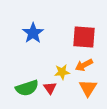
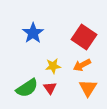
red square: rotated 30 degrees clockwise
orange arrow: moved 2 px left
yellow star: moved 9 px left, 6 px up
green semicircle: rotated 15 degrees counterclockwise
